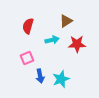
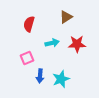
brown triangle: moved 4 px up
red semicircle: moved 1 px right, 2 px up
cyan arrow: moved 3 px down
blue arrow: rotated 16 degrees clockwise
